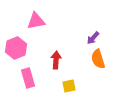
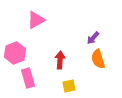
pink triangle: moved 1 px up; rotated 18 degrees counterclockwise
pink hexagon: moved 1 px left, 5 px down
red arrow: moved 4 px right
